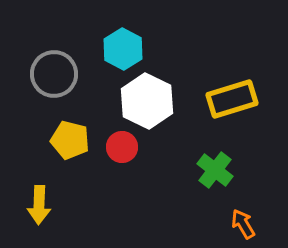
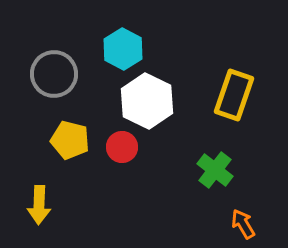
yellow rectangle: moved 2 px right, 4 px up; rotated 54 degrees counterclockwise
